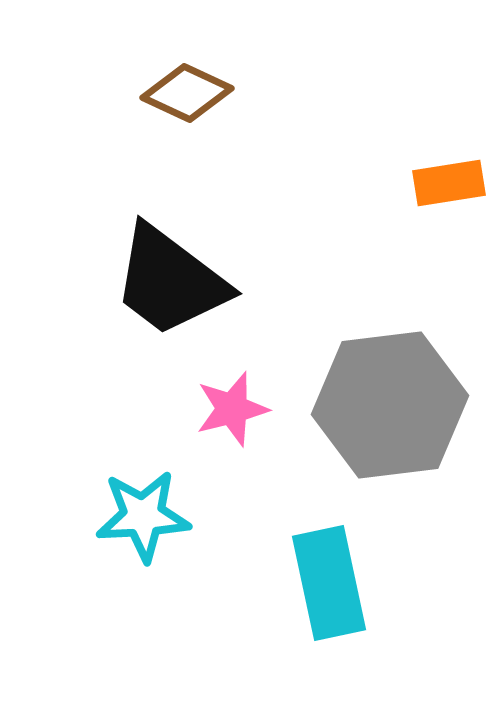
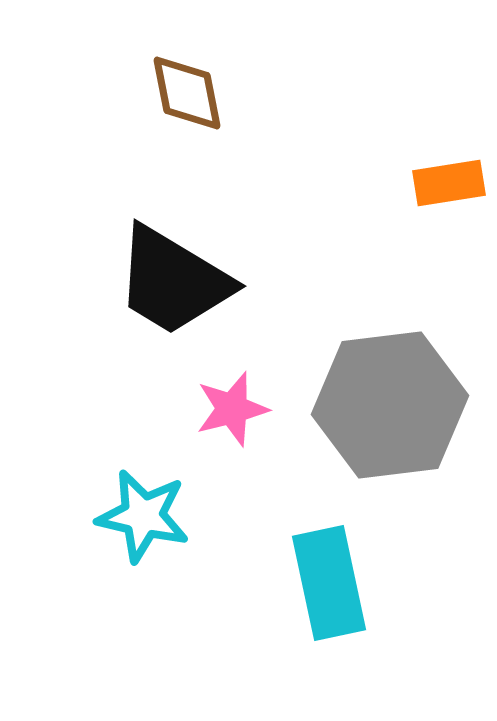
brown diamond: rotated 54 degrees clockwise
black trapezoid: moved 3 px right; rotated 6 degrees counterclockwise
cyan star: rotated 16 degrees clockwise
